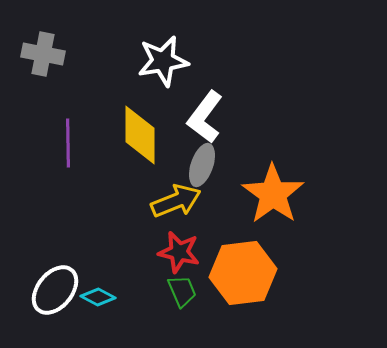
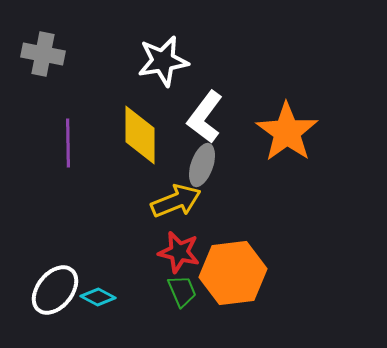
orange star: moved 14 px right, 62 px up
orange hexagon: moved 10 px left
